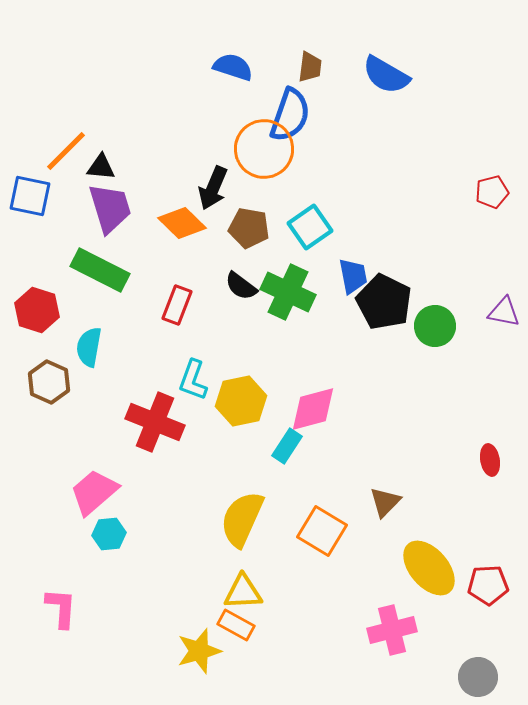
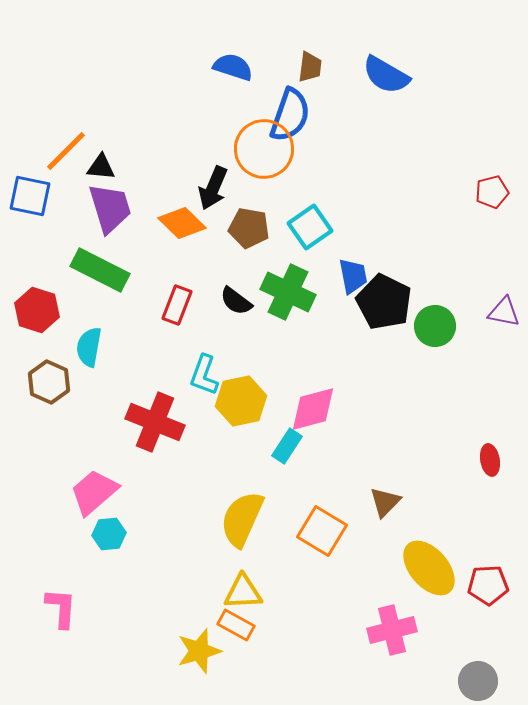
black semicircle at (241, 286): moved 5 px left, 15 px down
cyan L-shape at (193, 380): moved 11 px right, 5 px up
gray circle at (478, 677): moved 4 px down
